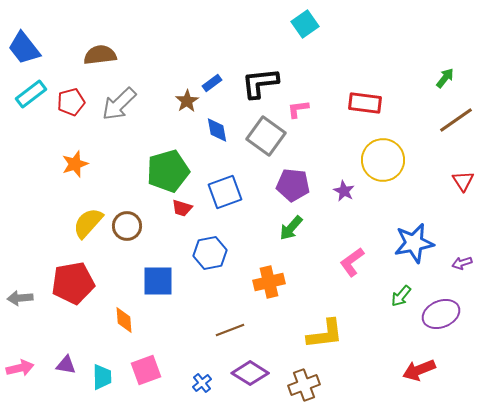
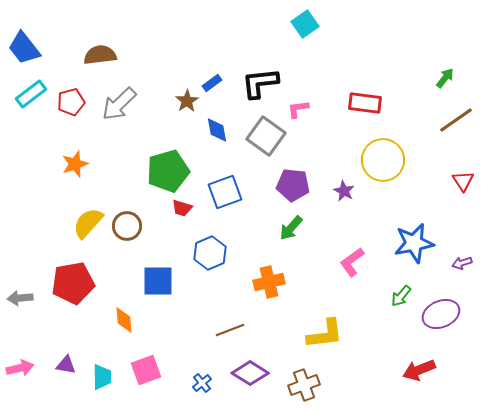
blue hexagon at (210, 253): rotated 12 degrees counterclockwise
